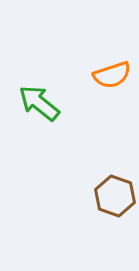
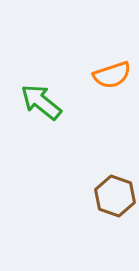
green arrow: moved 2 px right, 1 px up
